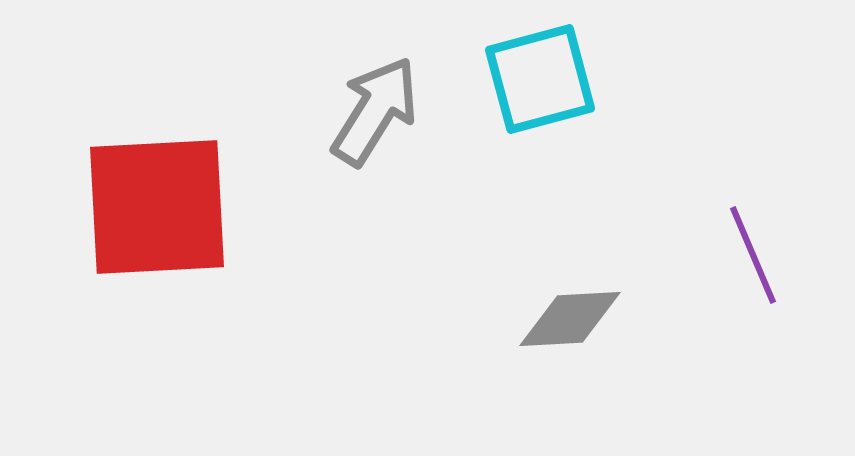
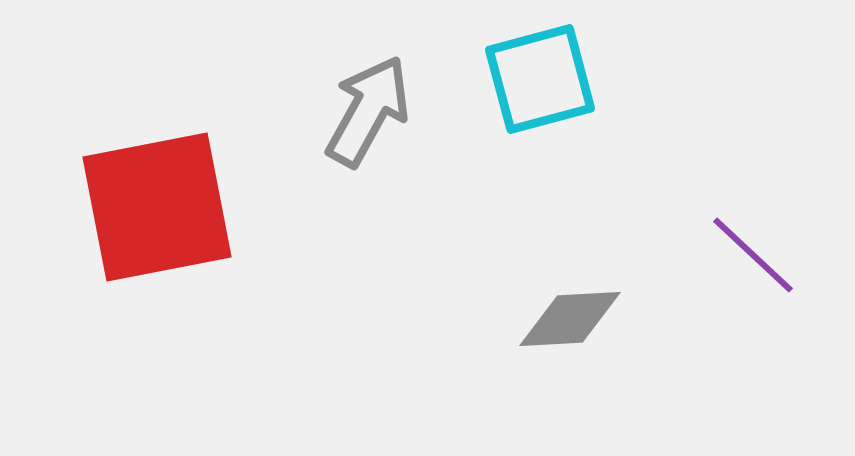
gray arrow: moved 7 px left; rotated 3 degrees counterclockwise
red square: rotated 8 degrees counterclockwise
purple line: rotated 24 degrees counterclockwise
